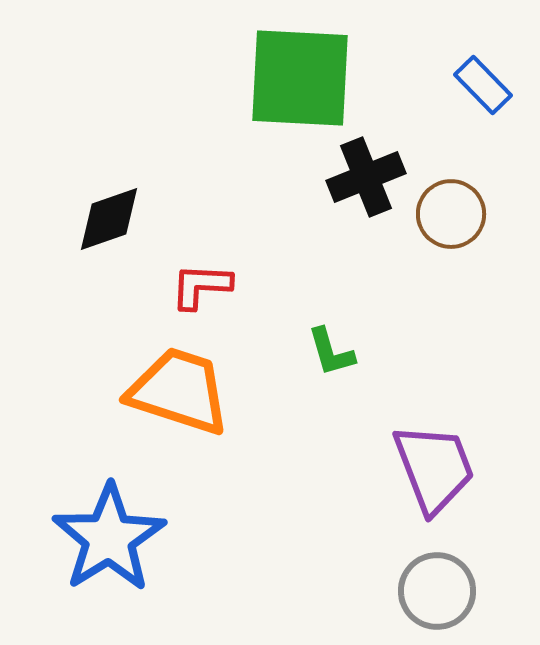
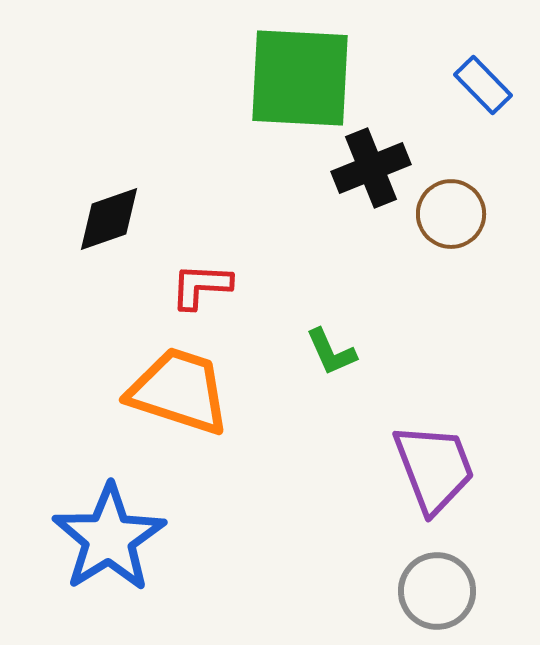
black cross: moved 5 px right, 9 px up
green L-shape: rotated 8 degrees counterclockwise
